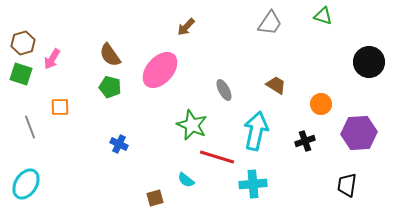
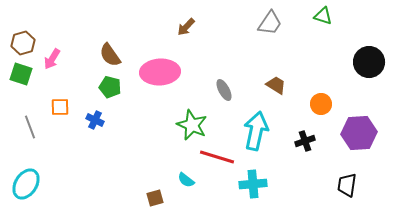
pink ellipse: moved 2 px down; rotated 45 degrees clockwise
blue cross: moved 24 px left, 24 px up
